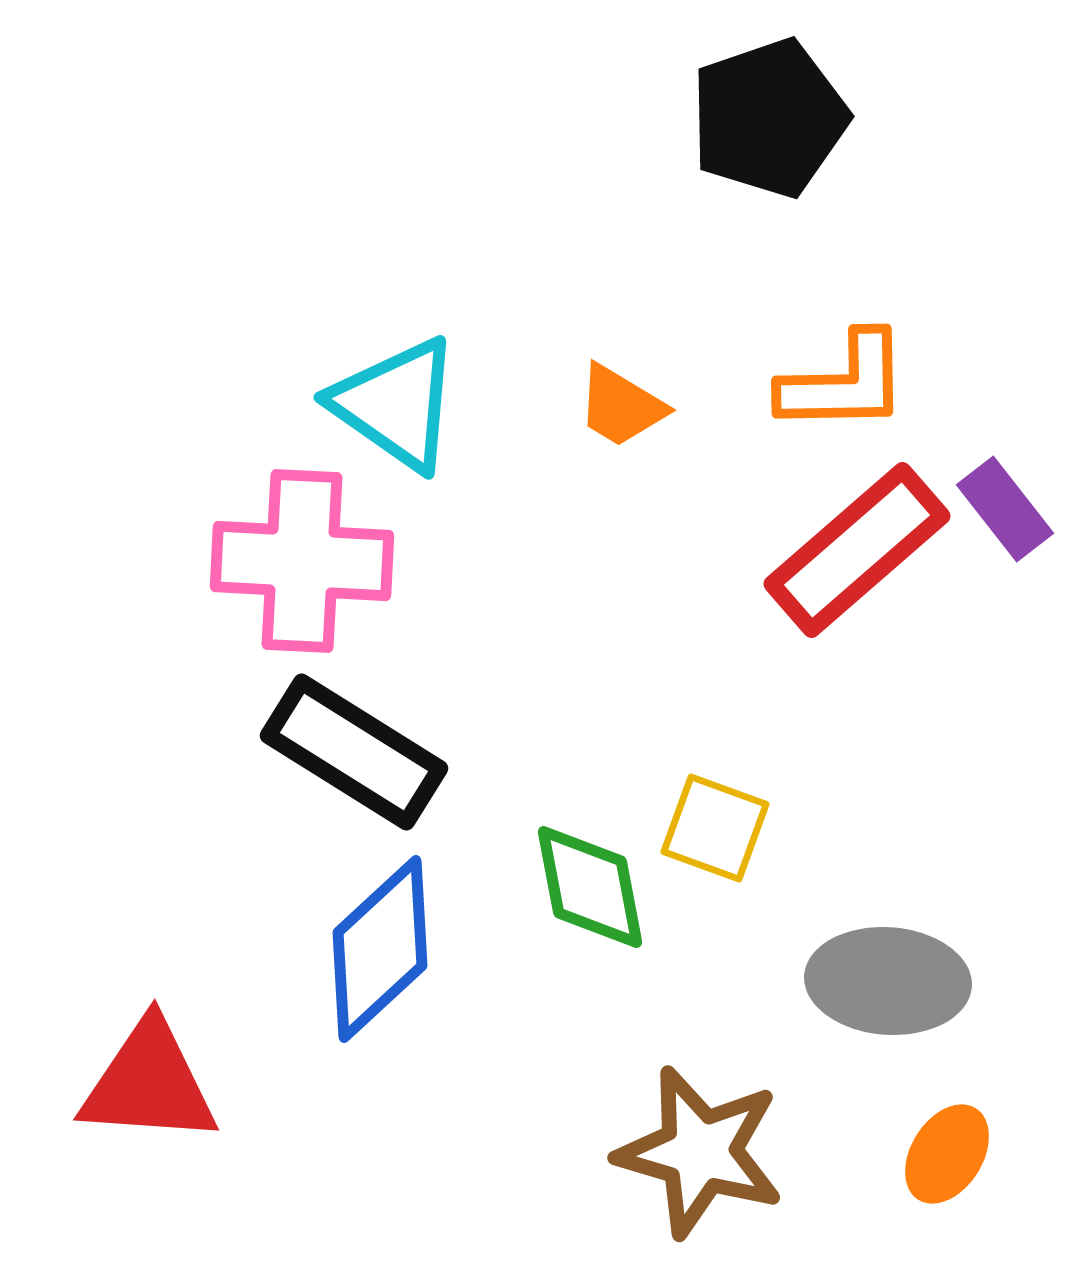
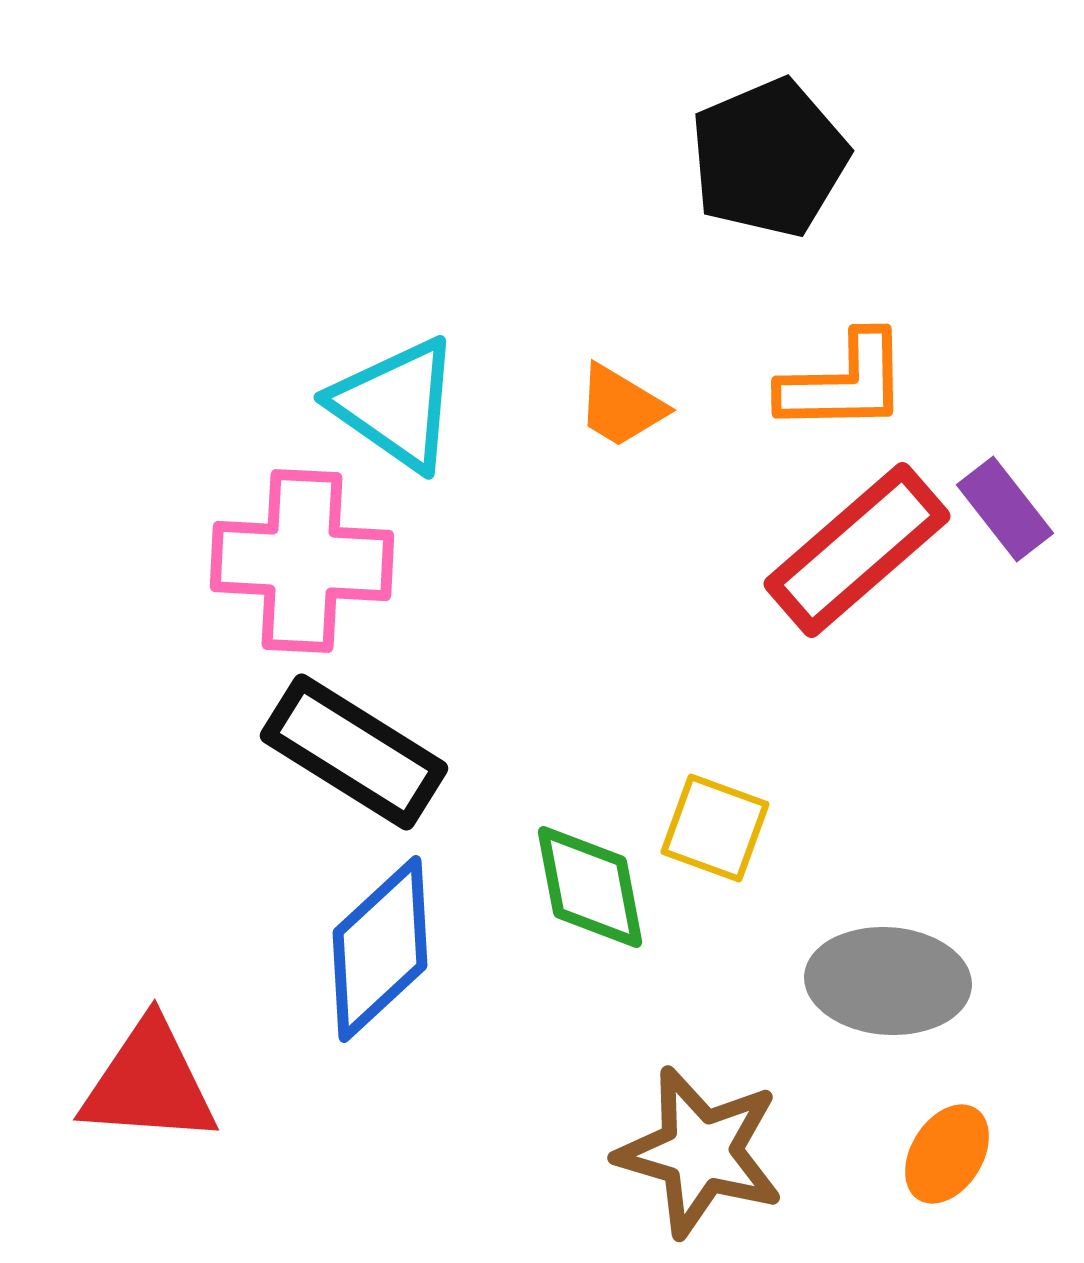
black pentagon: moved 40 px down; rotated 4 degrees counterclockwise
